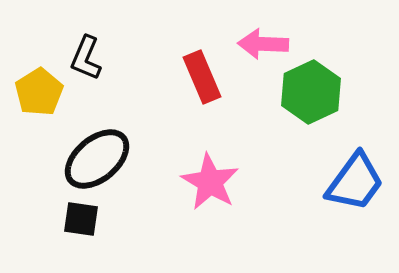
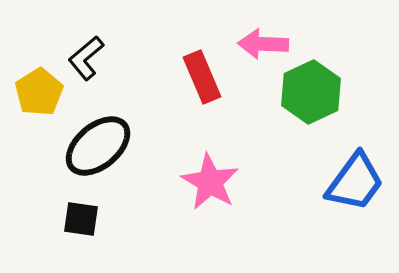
black L-shape: rotated 27 degrees clockwise
black ellipse: moved 1 px right, 13 px up
